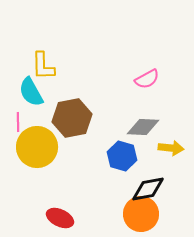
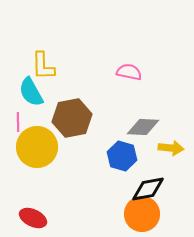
pink semicircle: moved 18 px left, 7 px up; rotated 140 degrees counterclockwise
orange circle: moved 1 px right
red ellipse: moved 27 px left
